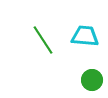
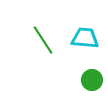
cyan trapezoid: moved 2 px down
